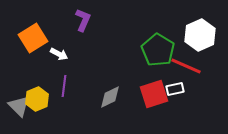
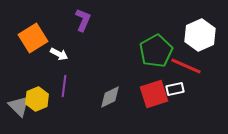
green pentagon: moved 2 px left, 1 px down; rotated 12 degrees clockwise
